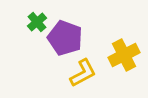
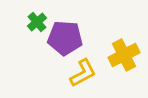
purple pentagon: rotated 16 degrees counterclockwise
